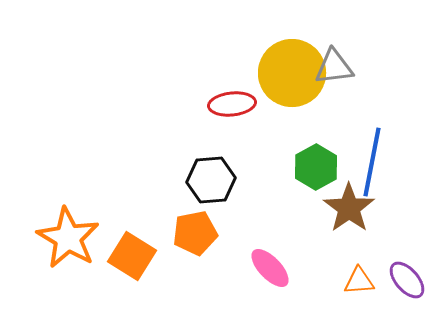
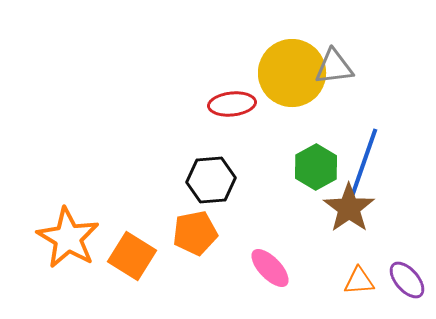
blue line: moved 8 px left; rotated 8 degrees clockwise
